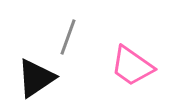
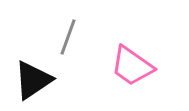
black triangle: moved 3 px left, 2 px down
